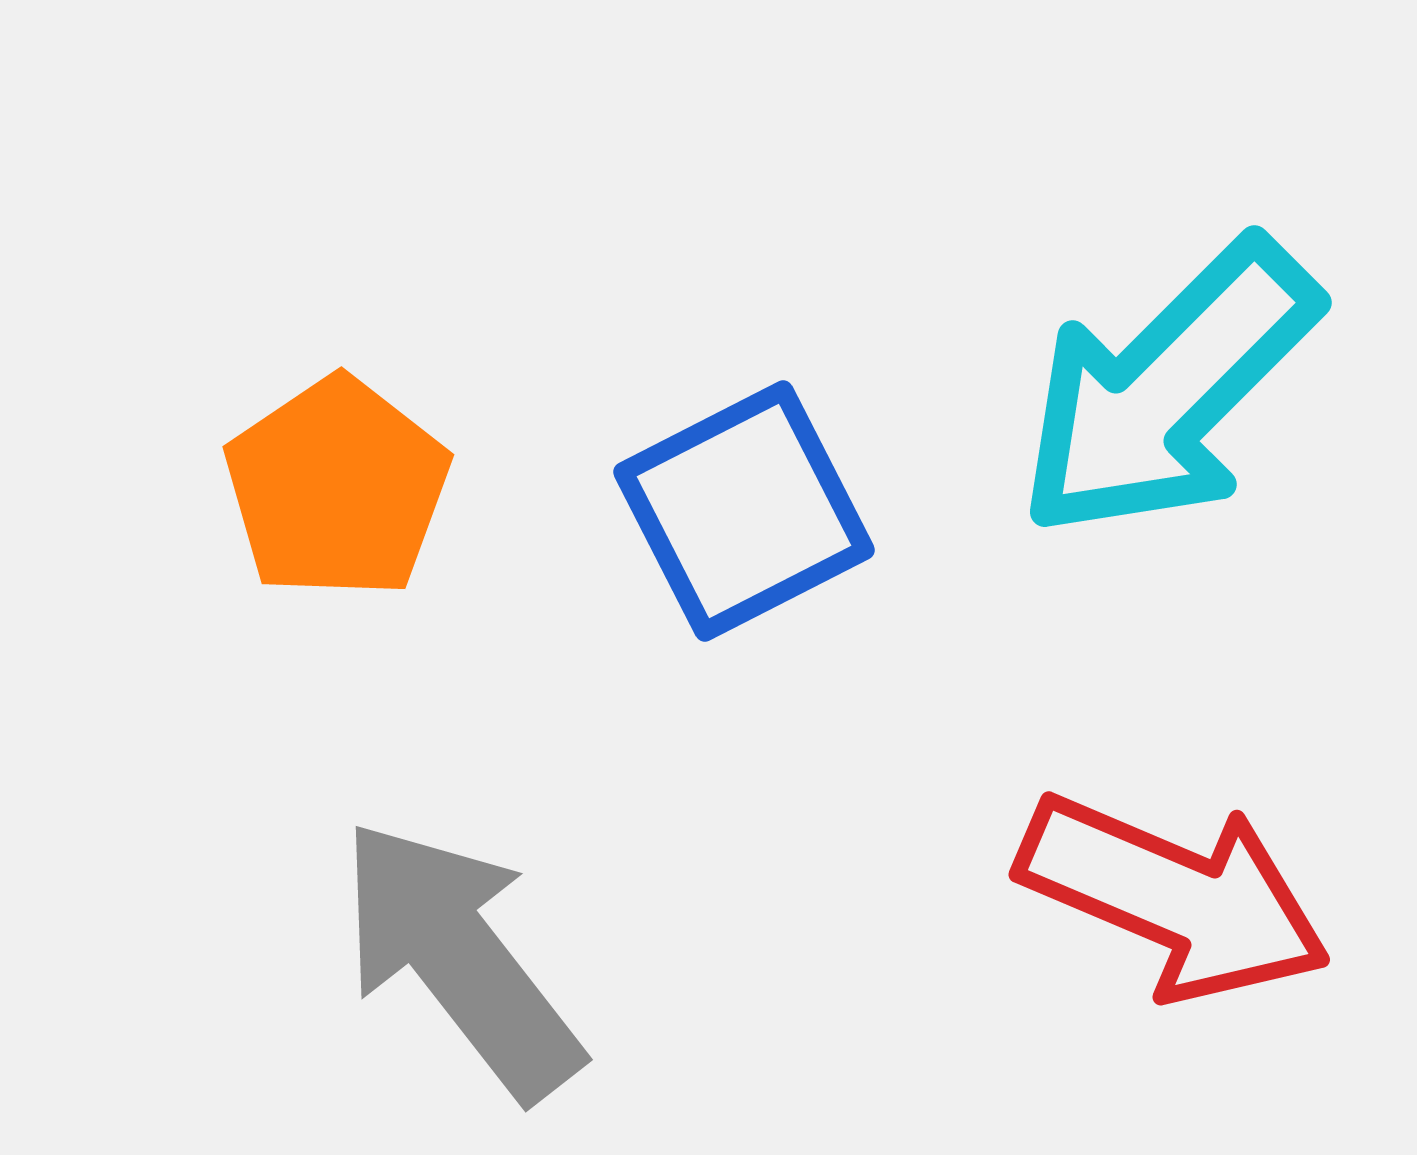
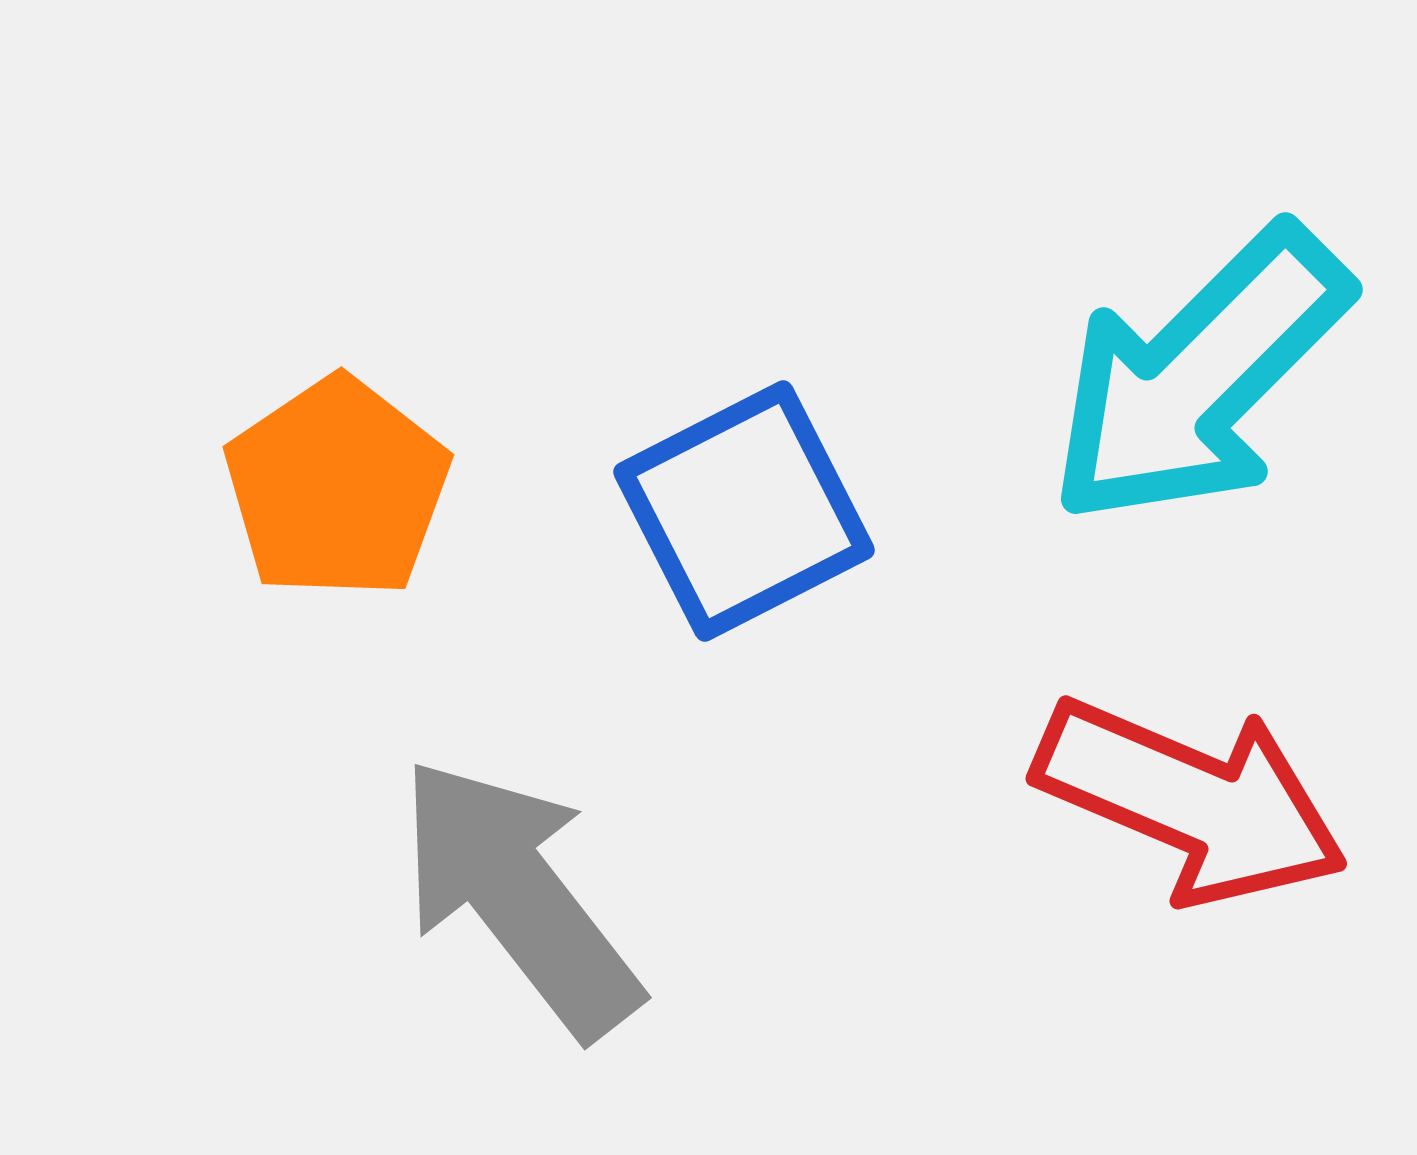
cyan arrow: moved 31 px right, 13 px up
red arrow: moved 17 px right, 96 px up
gray arrow: moved 59 px right, 62 px up
